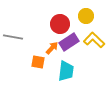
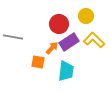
red circle: moved 1 px left
